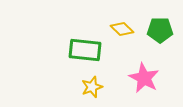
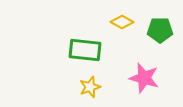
yellow diamond: moved 7 px up; rotated 15 degrees counterclockwise
pink star: rotated 12 degrees counterclockwise
yellow star: moved 2 px left
